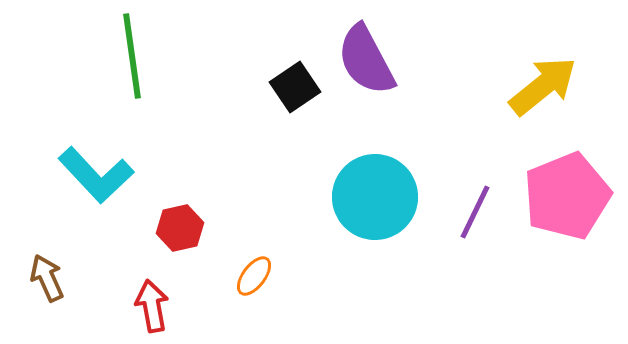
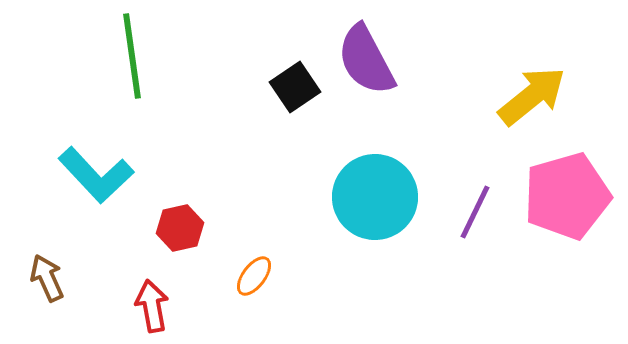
yellow arrow: moved 11 px left, 10 px down
pink pentagon: rotated 6 degrees clockwise
